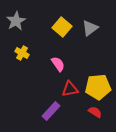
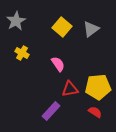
gray triangle: moved 1 px right, 1 px down
